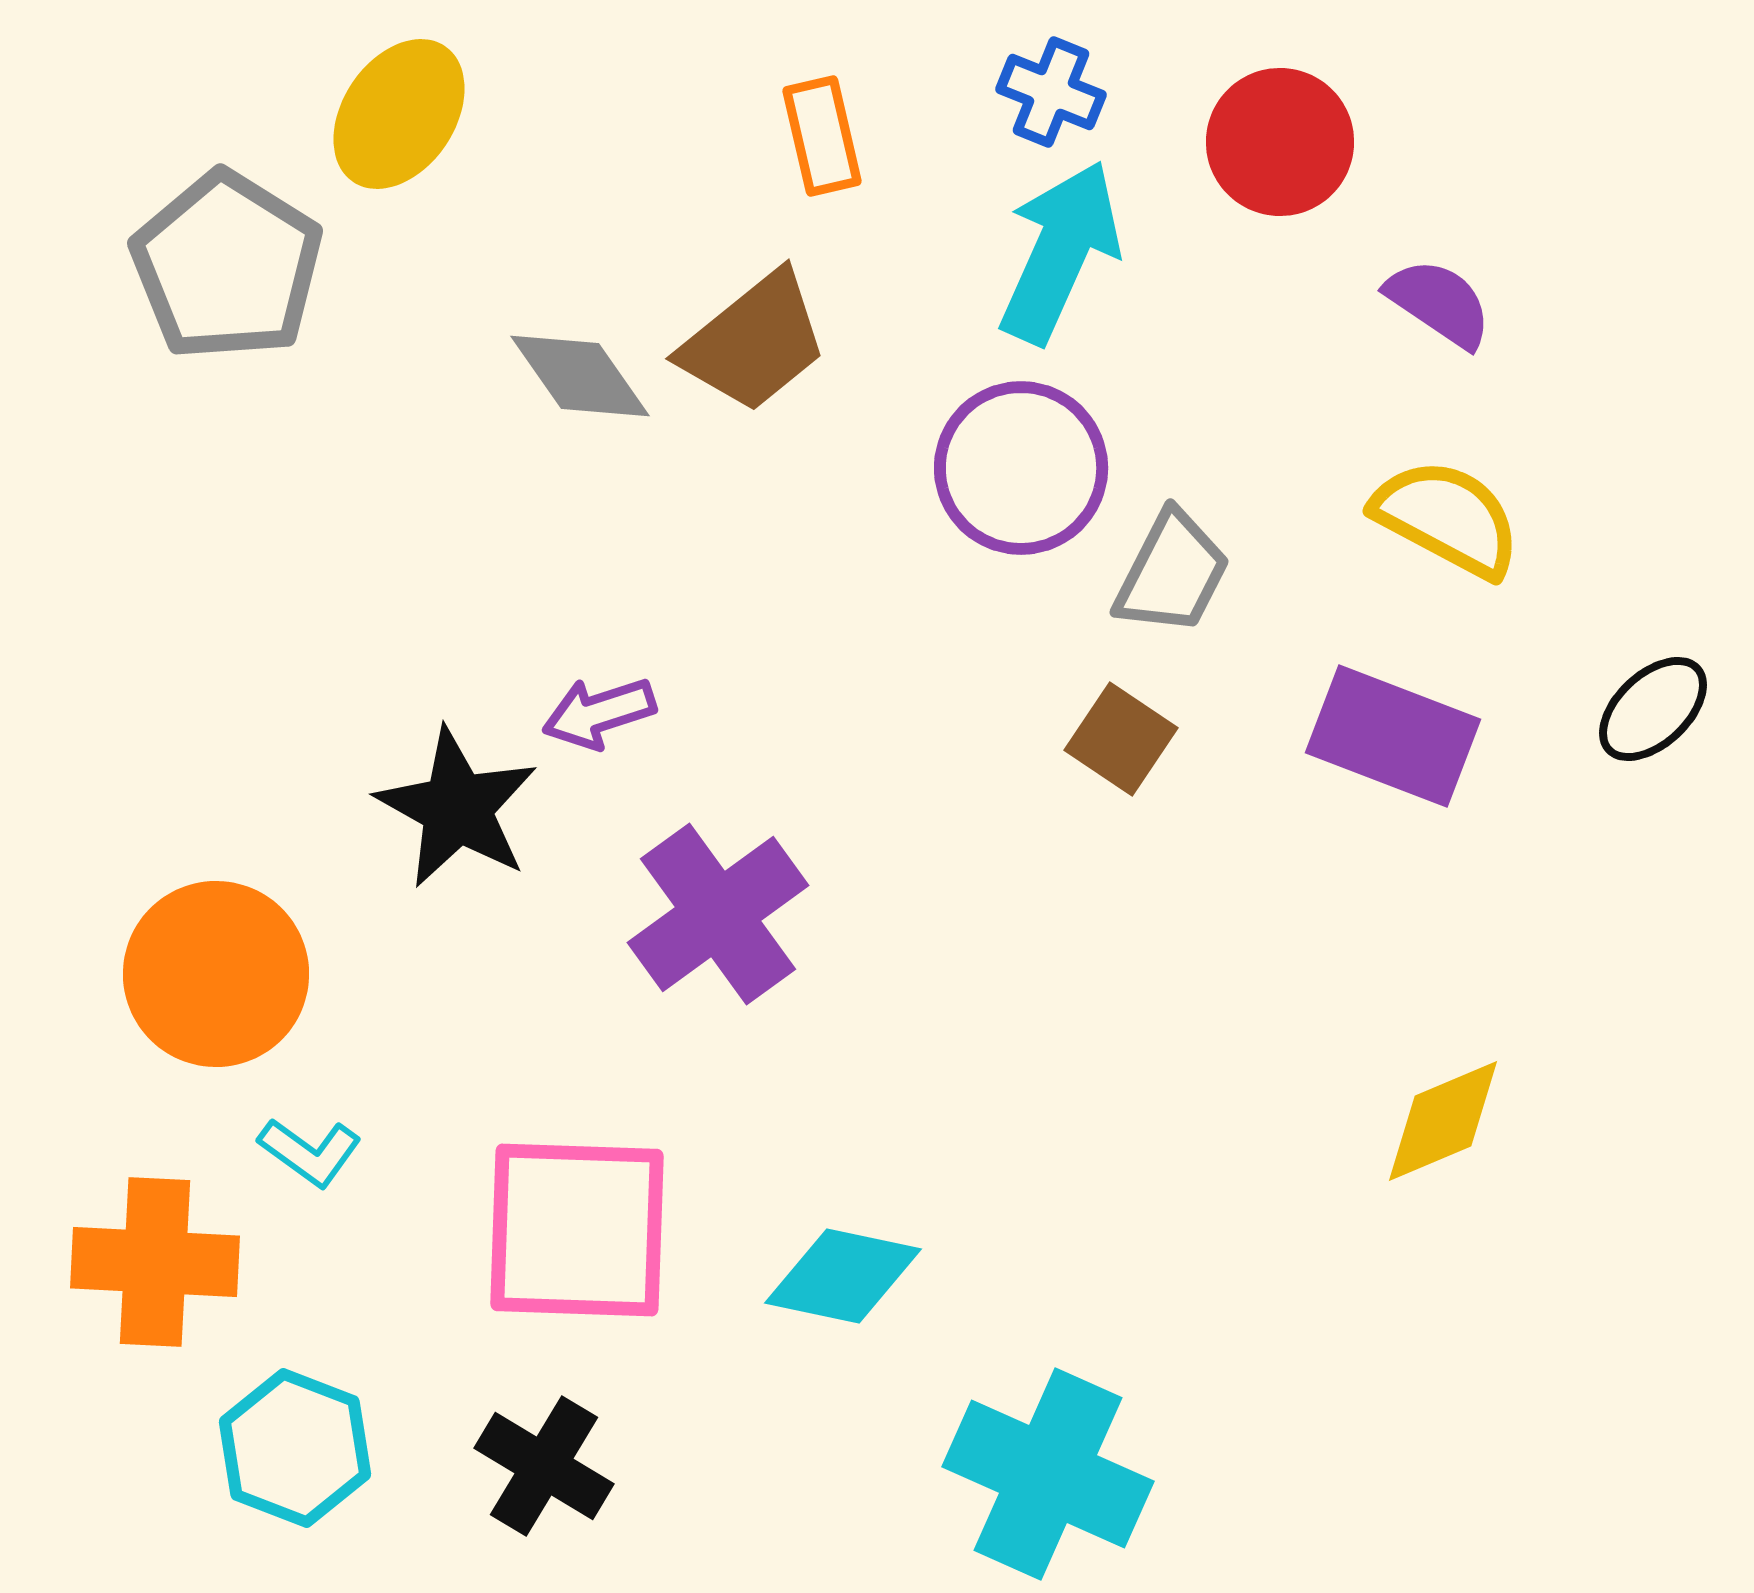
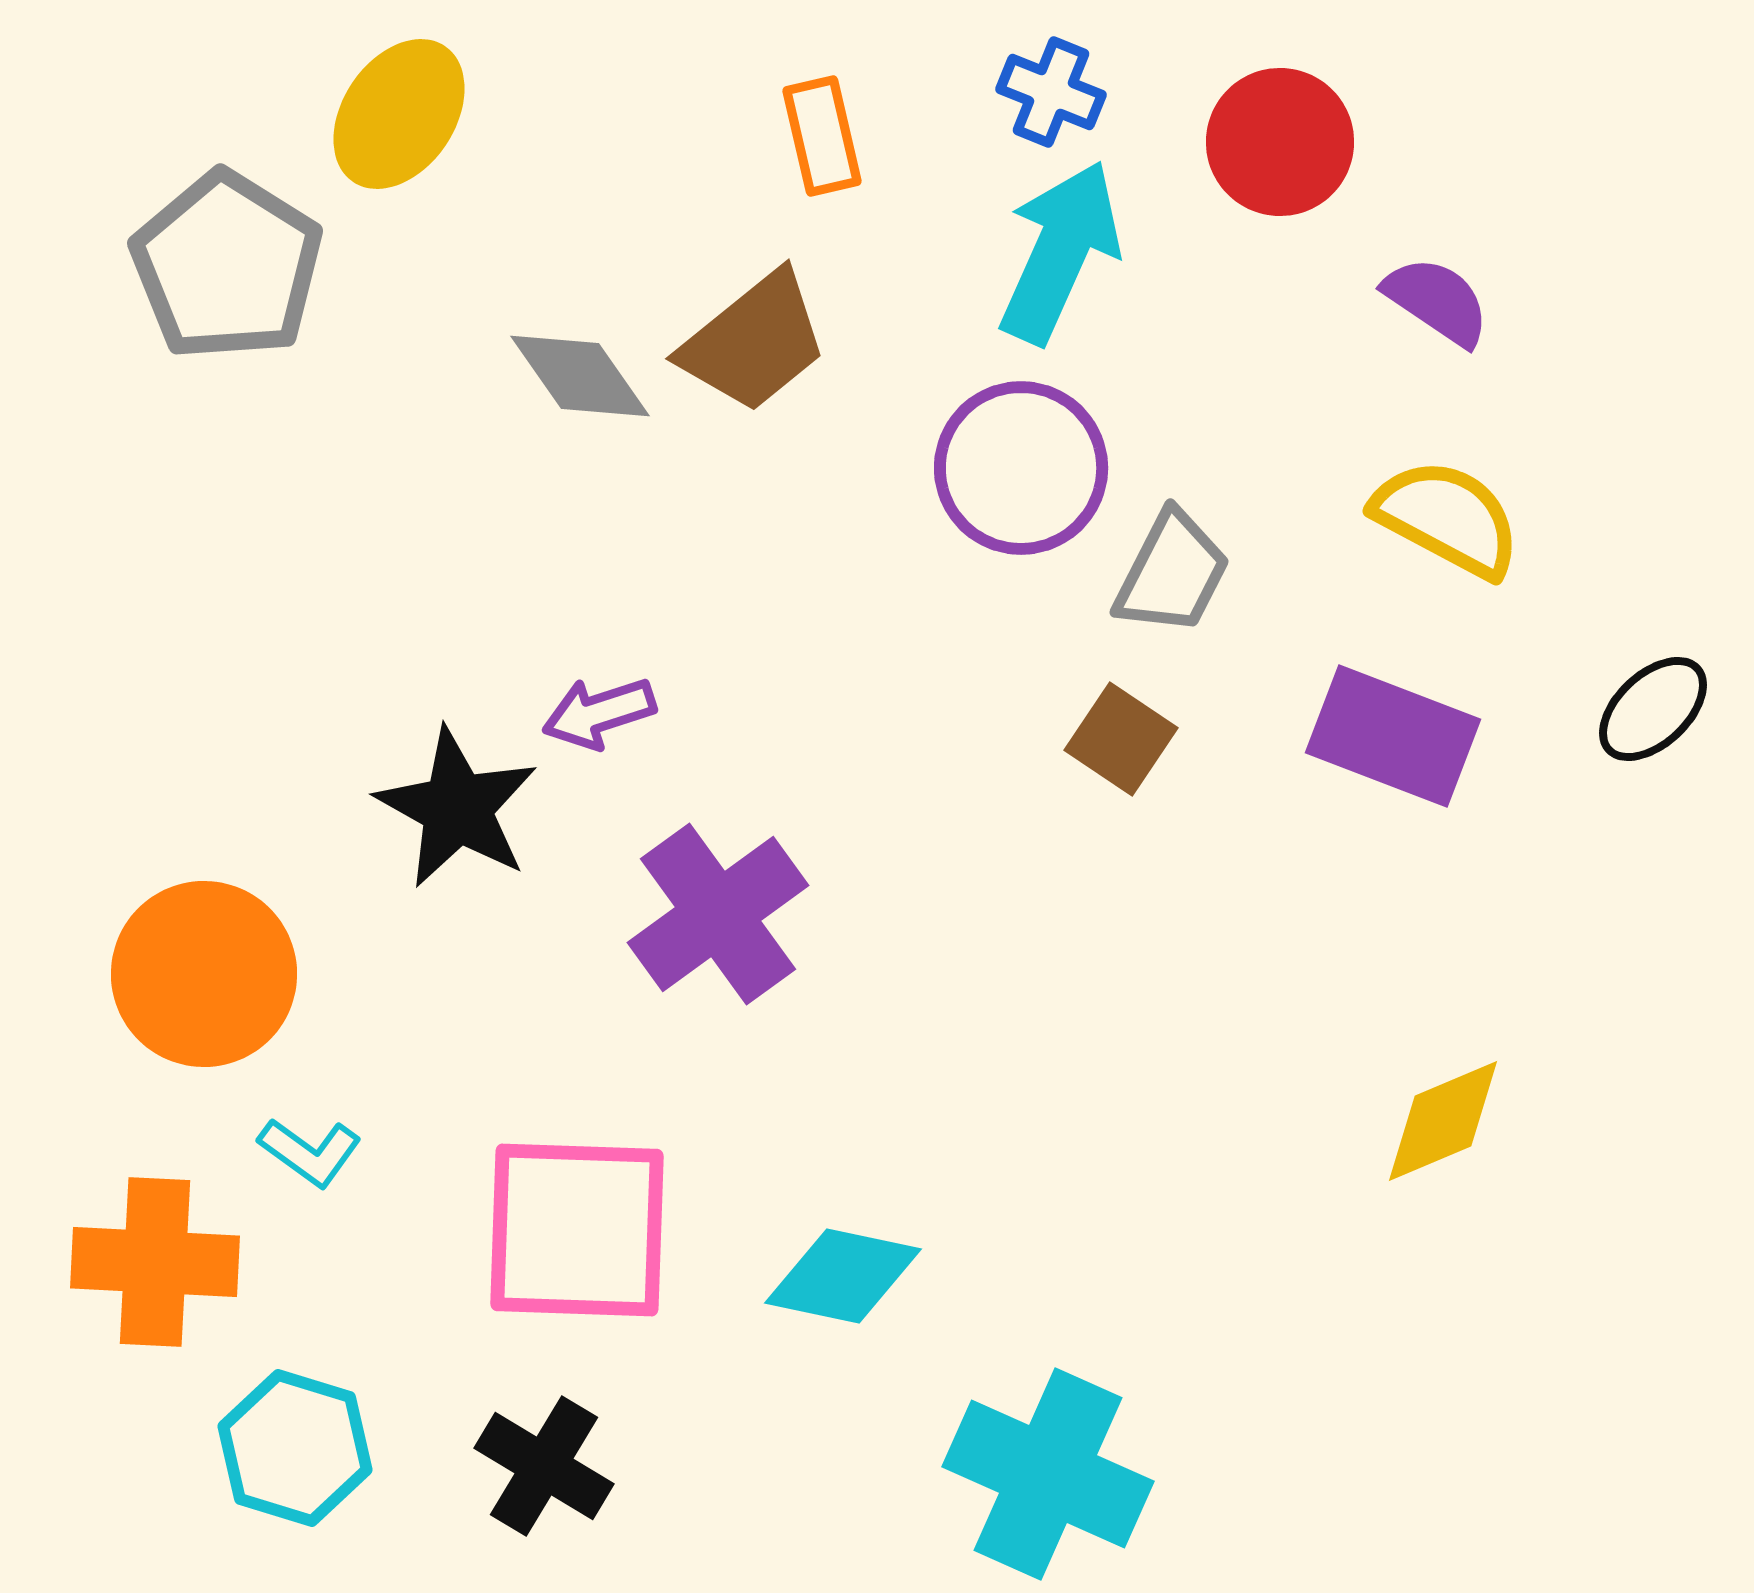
purple semicircle: moved 2 px left, 2 px up
orange circle: moved 12 px left
cyan hexagon: rotated 4 degrees counterclockwise
